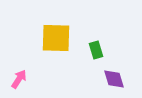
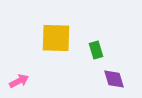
pink arrow: moved 2 px down; rotated 30 degrees clockwise
